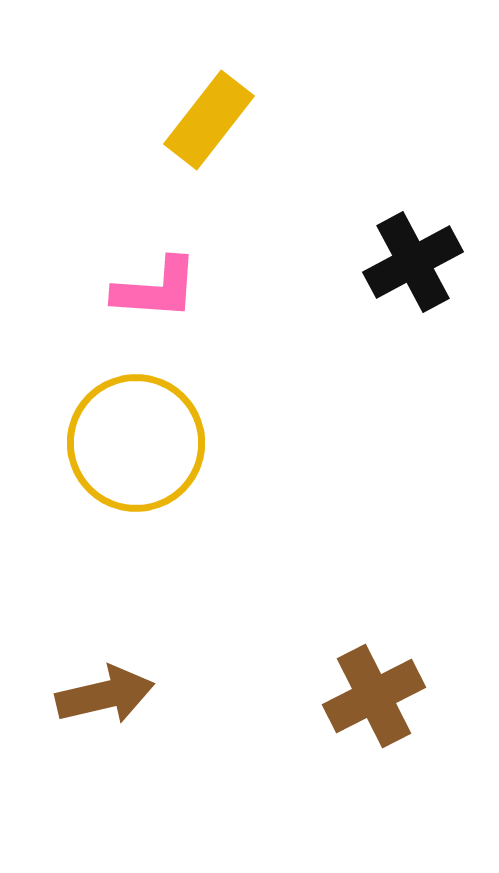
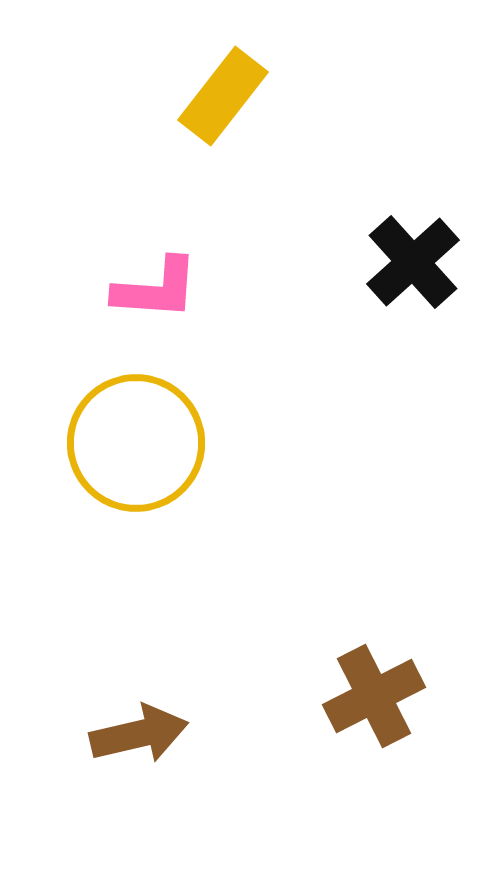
yellow rectangle: moved 14 px right, 24 px up
black cross: rotated 14 degrees counterclockwise
brown arrow: moved 34 px right, 39 px down
